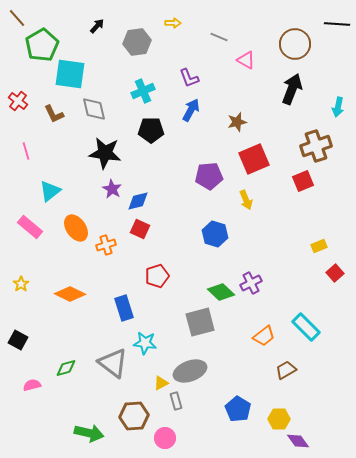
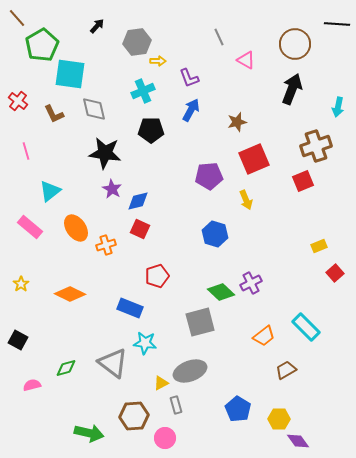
yellow arrow at (173, 23): moved 15 px left, 38 px down
gray line at (219, 37): rotated 42 degrees clockwise
blue rectangle at (124, 308): moved 6 px right; rotated 50 degrees counterclockwise
gray rectangle at (176, 401): moved 4 px down
